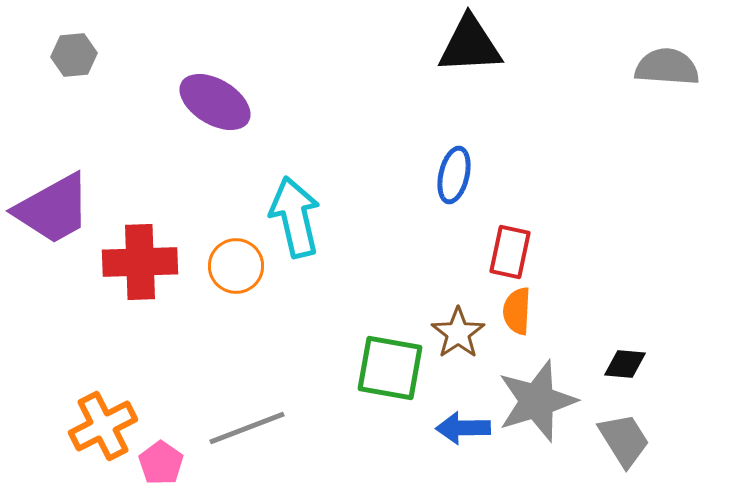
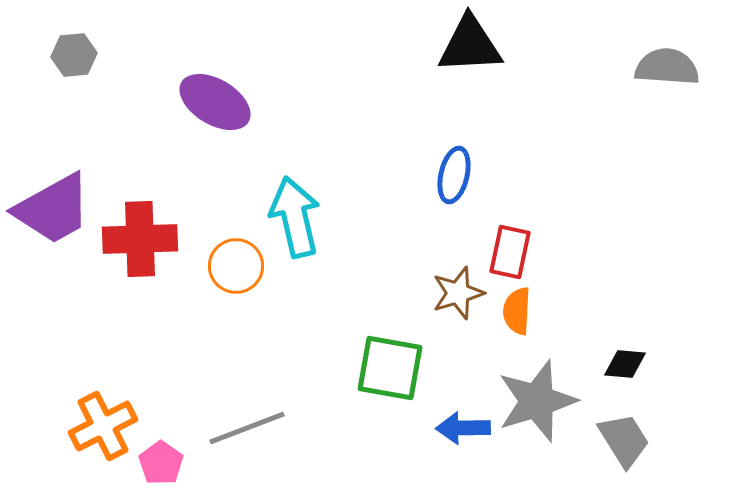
red cross: moved 23 px up
brown star: moved 40 px up; rotated 18 degrees clockwise
